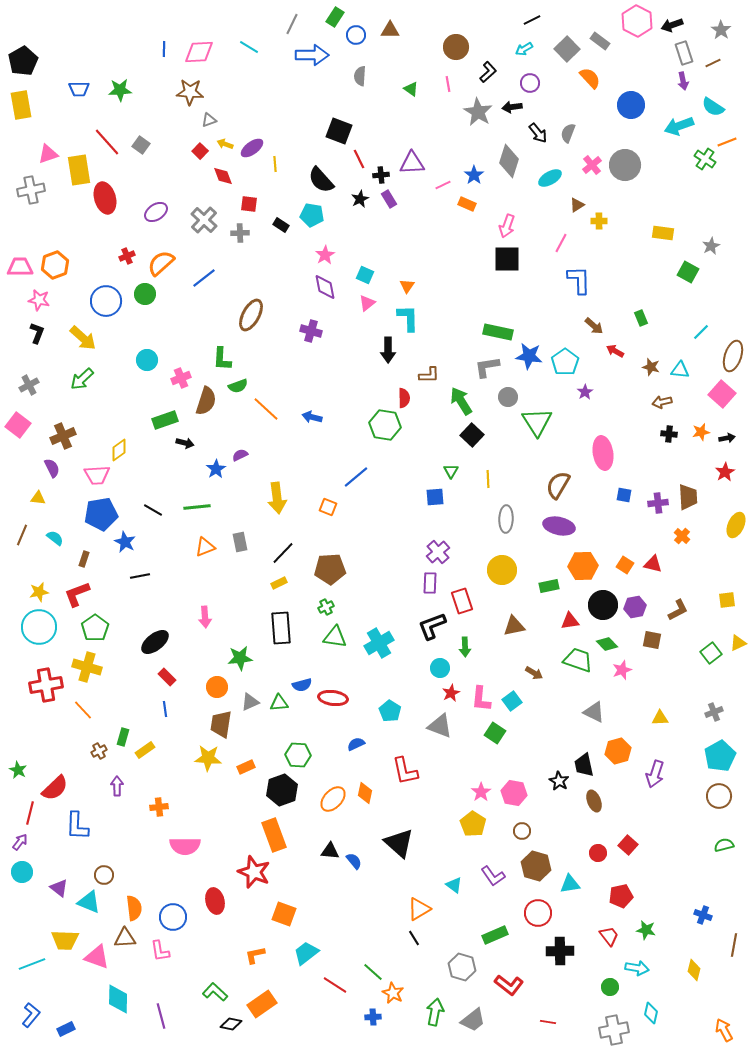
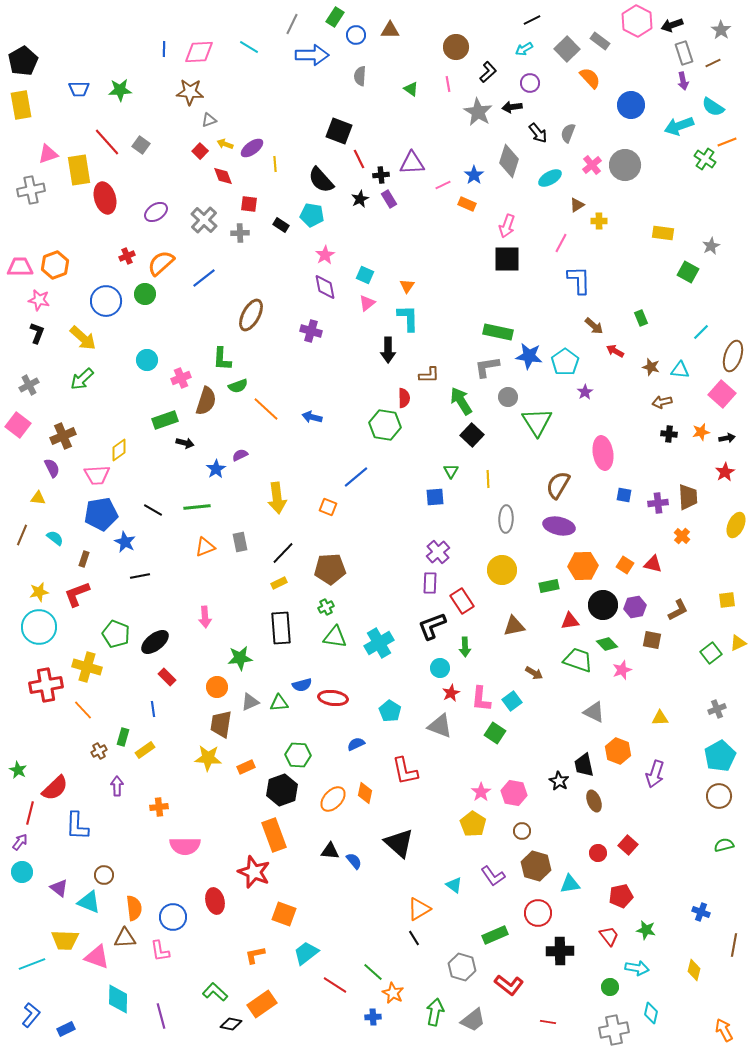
red rectangle at (462, 601): rotated 15 degrees counterclockwise
green pentagon at (95, 628): moved 21 px right, 6 px down; rotated 16 degrees counterclockwise
blue line at (165, 709): moved 12 px left
gray cross at (714, 712): moved 3 px right, 3 px up
orange hexagon at (618, 751): rotated 25 degrees counterclockwise
blue cross at (703, 915): moved 2 px left, 3 px up
